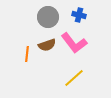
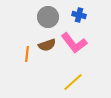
yellow line: moved 1 px left, 4 px down
